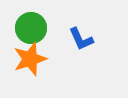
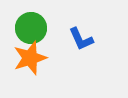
orange star: moved 1 px up
